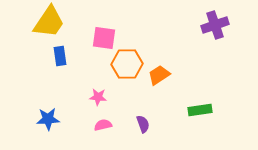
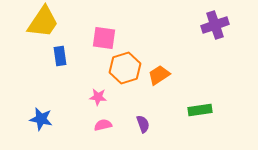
yellow trapezoid: moved 6 px left
orange hexagon: moved 2 px left, 4 px down; rotated 16 degrees counterclockwise
blue star: moved 7 px left; rotated 15 degrees clockwise
